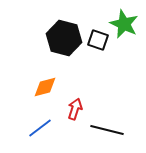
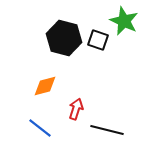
green star: moved 3 px up
orange diamond: moved 1 px up
red arrow: moved 1 px right
blue line: rotated 75 degrees clockwise
